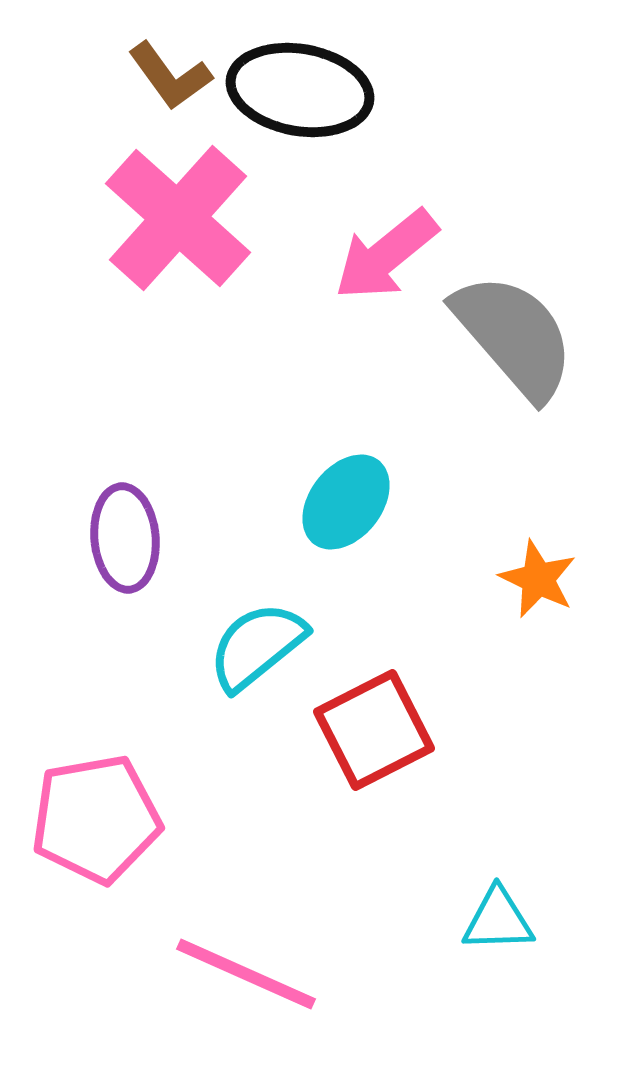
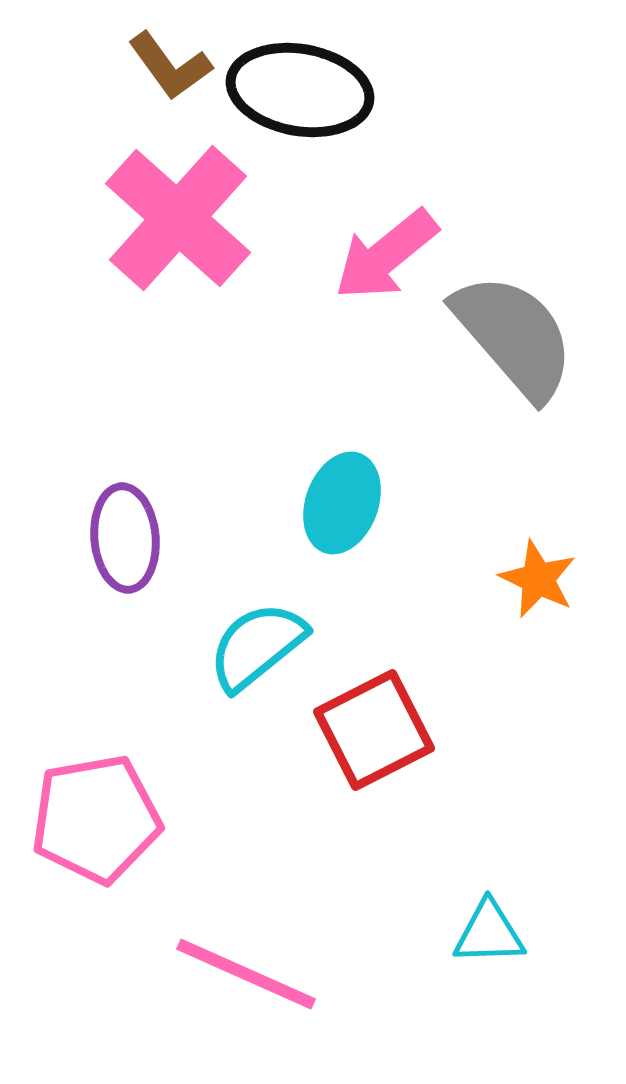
brown L-shape: moved 10 px up
cyan ellipse: moved 4 px left, 1 px down; rotated 18 degrees counterclockwise
cyan triangle: moved 9 px left, 13 px down
